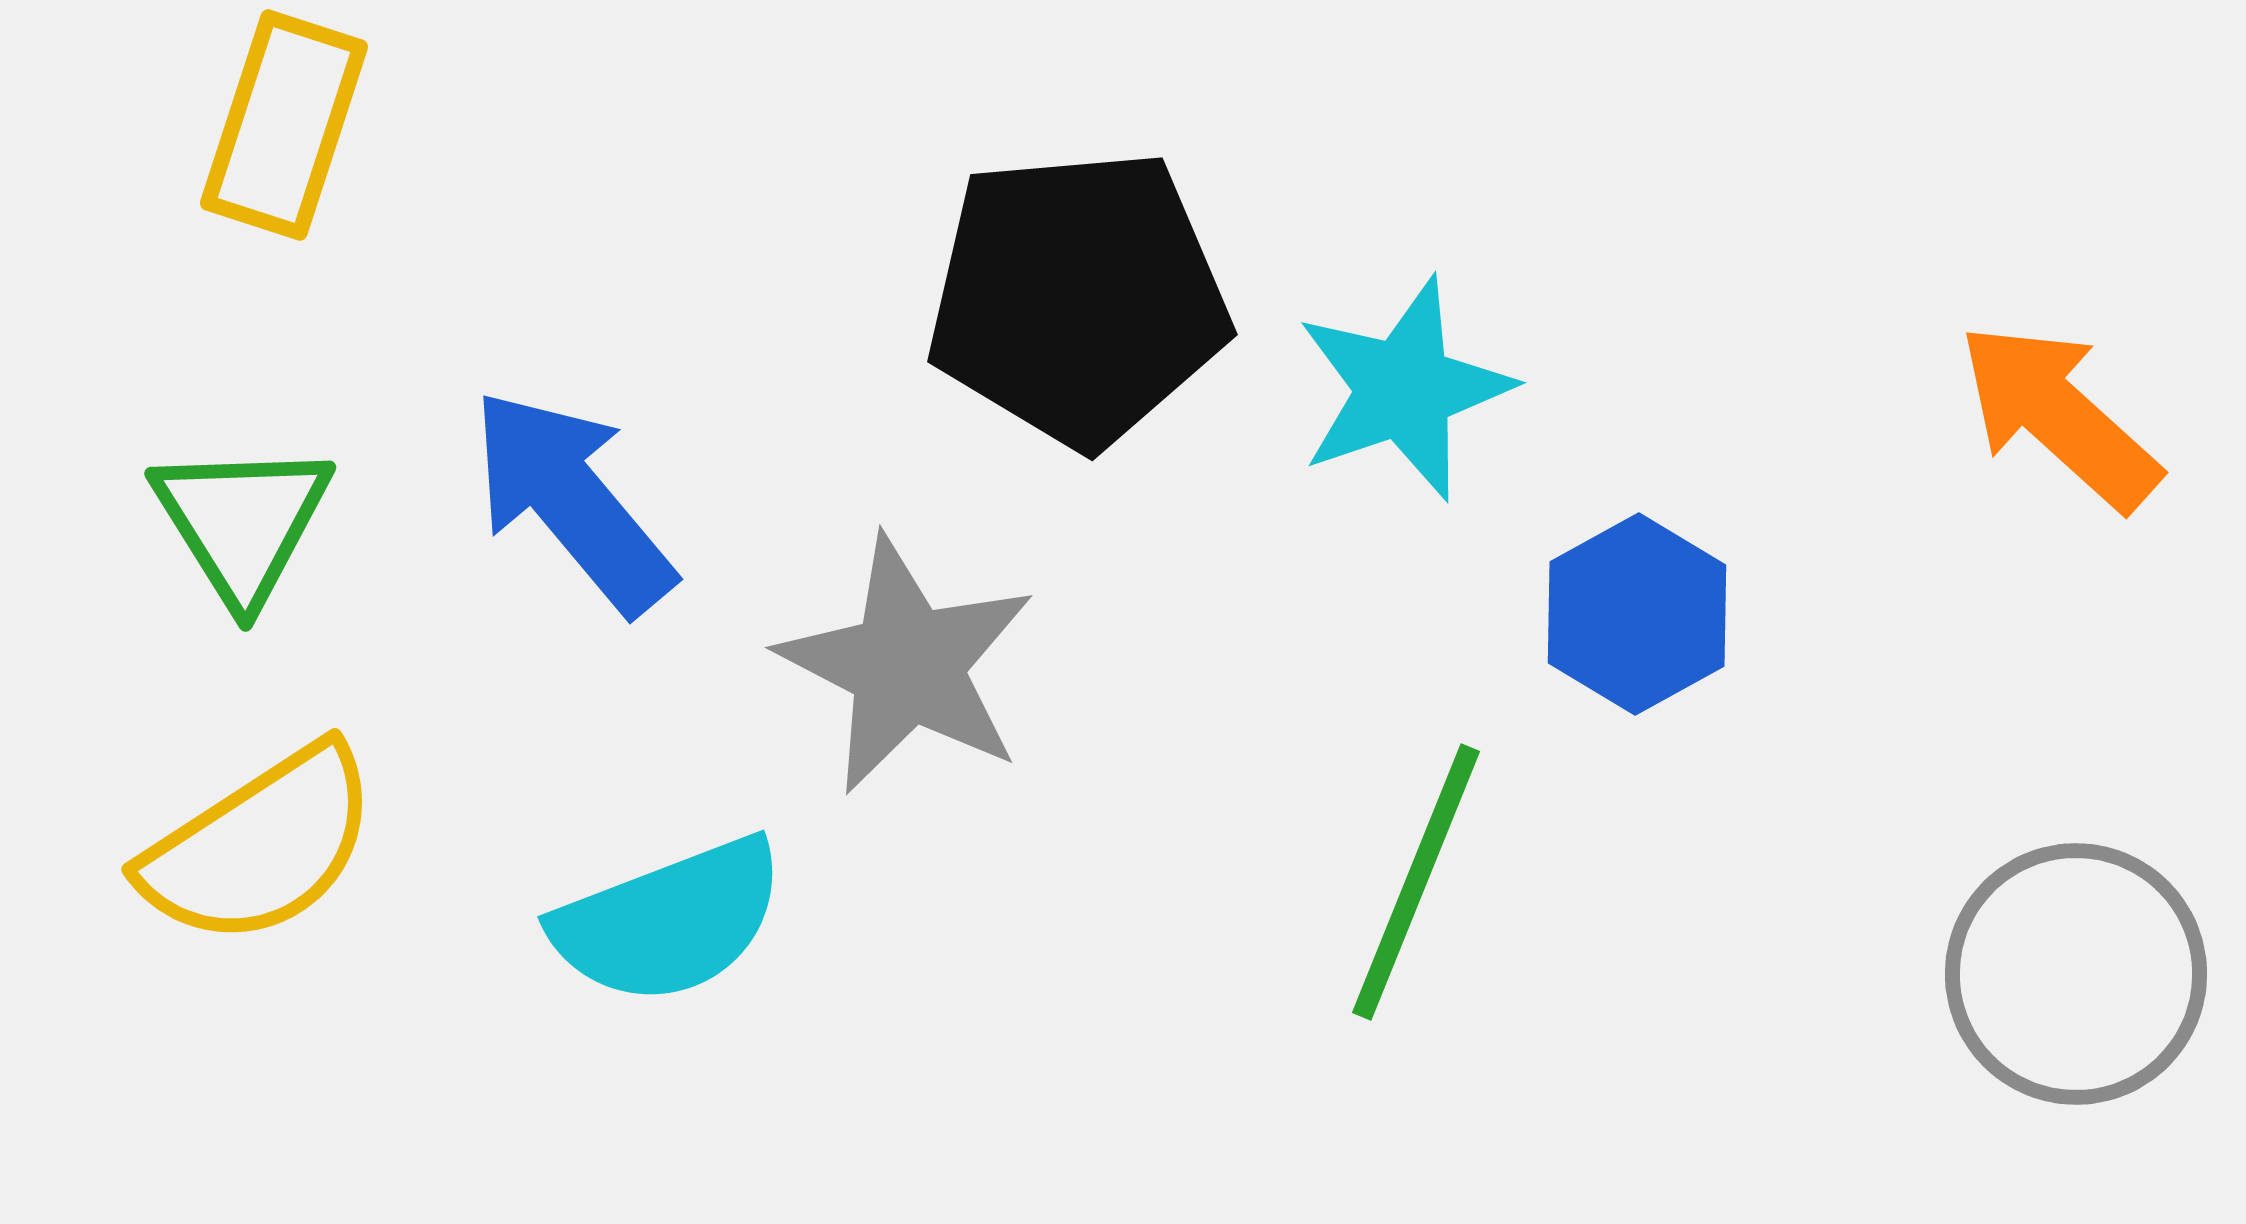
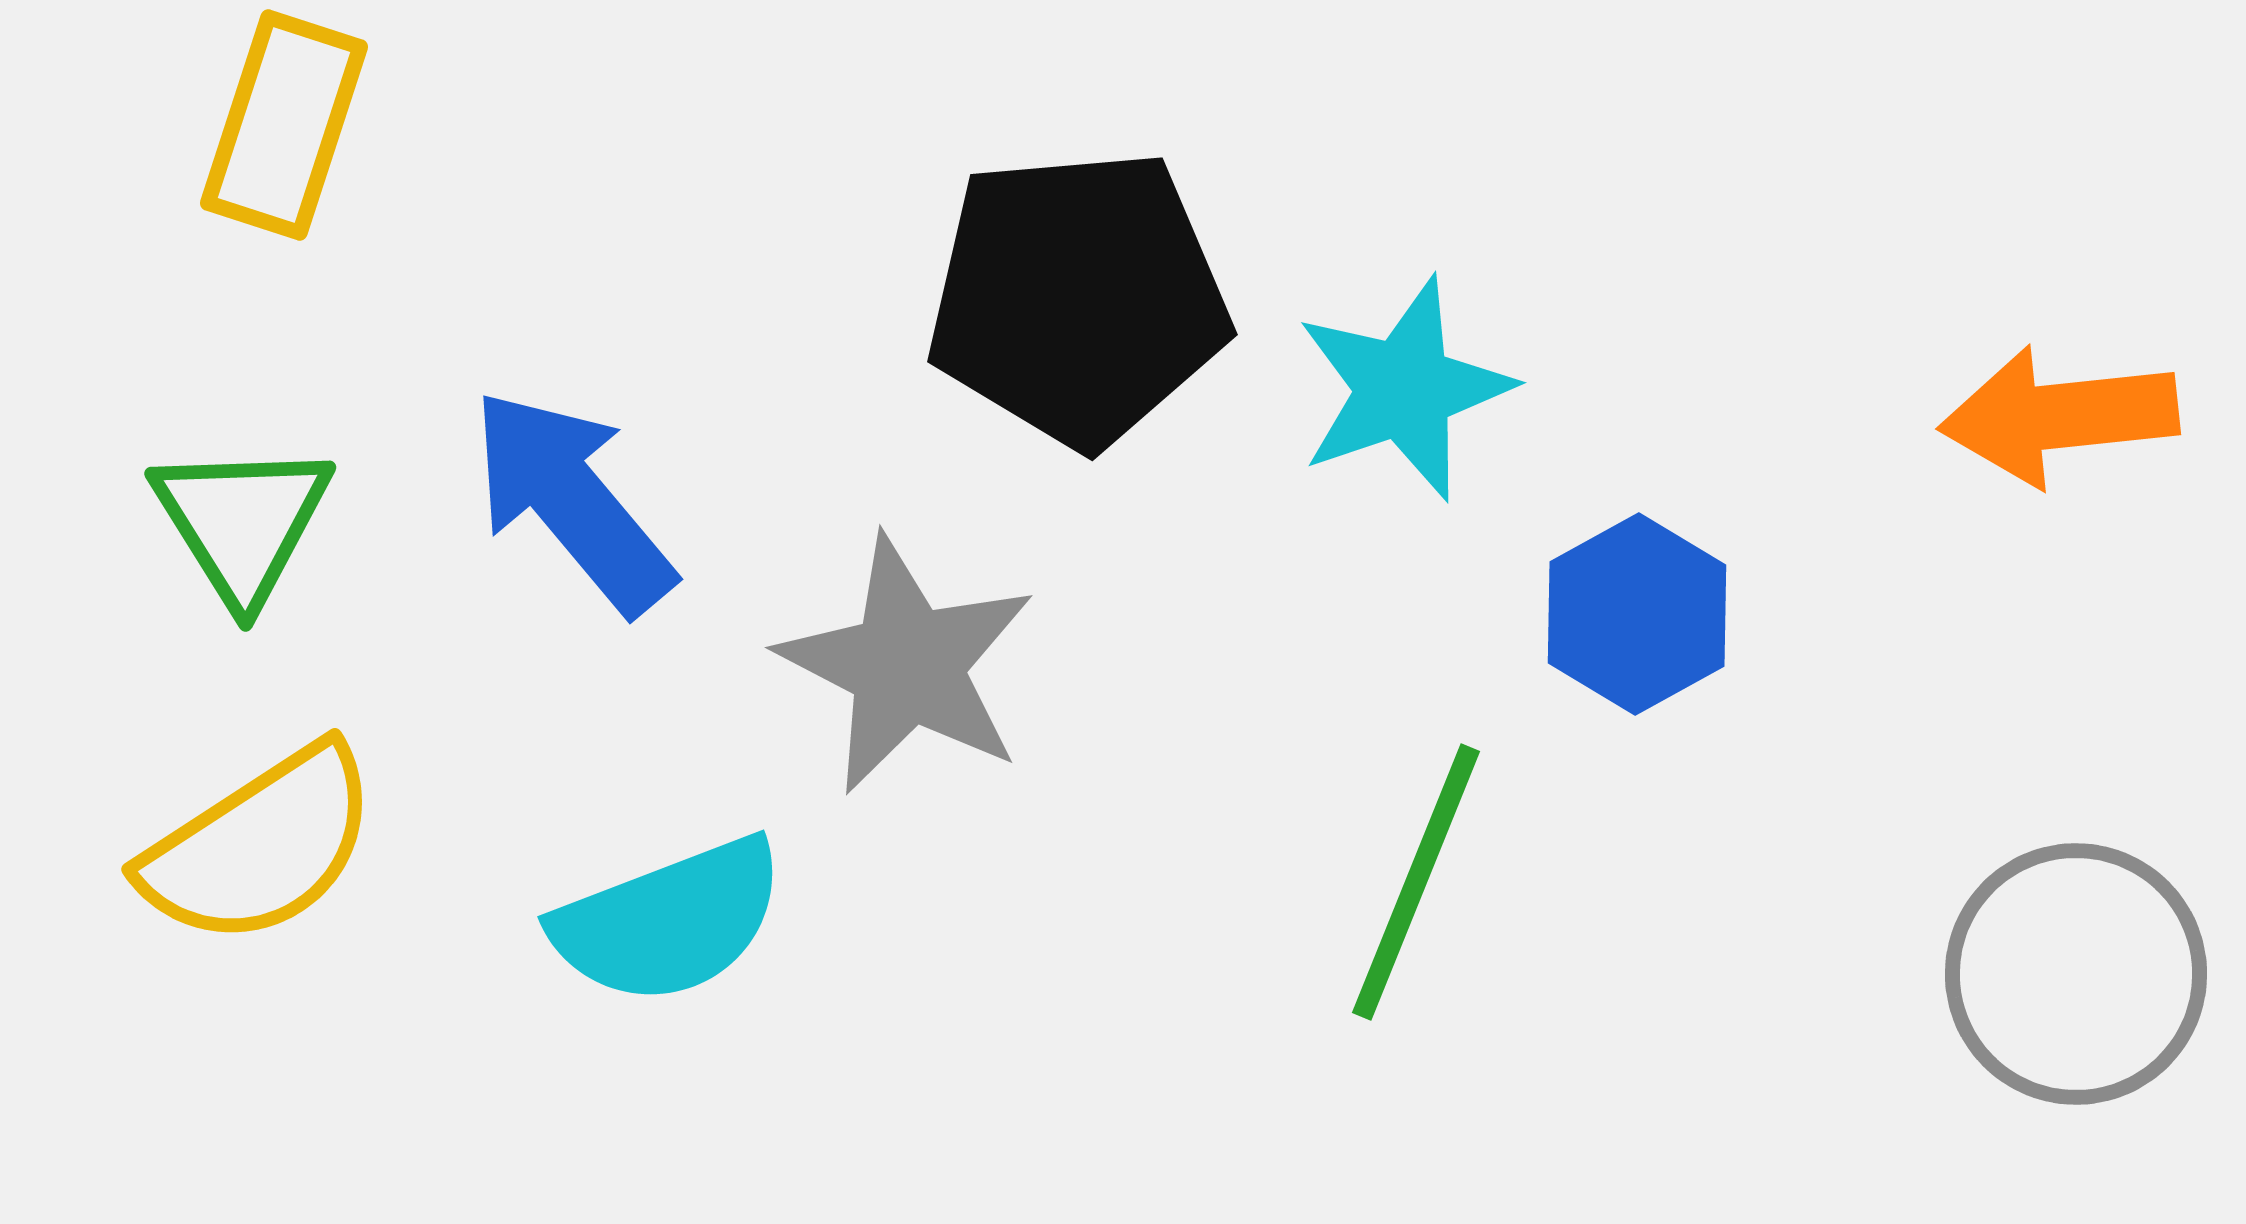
orange arrow: rotated 48 degrees counterclockwise
